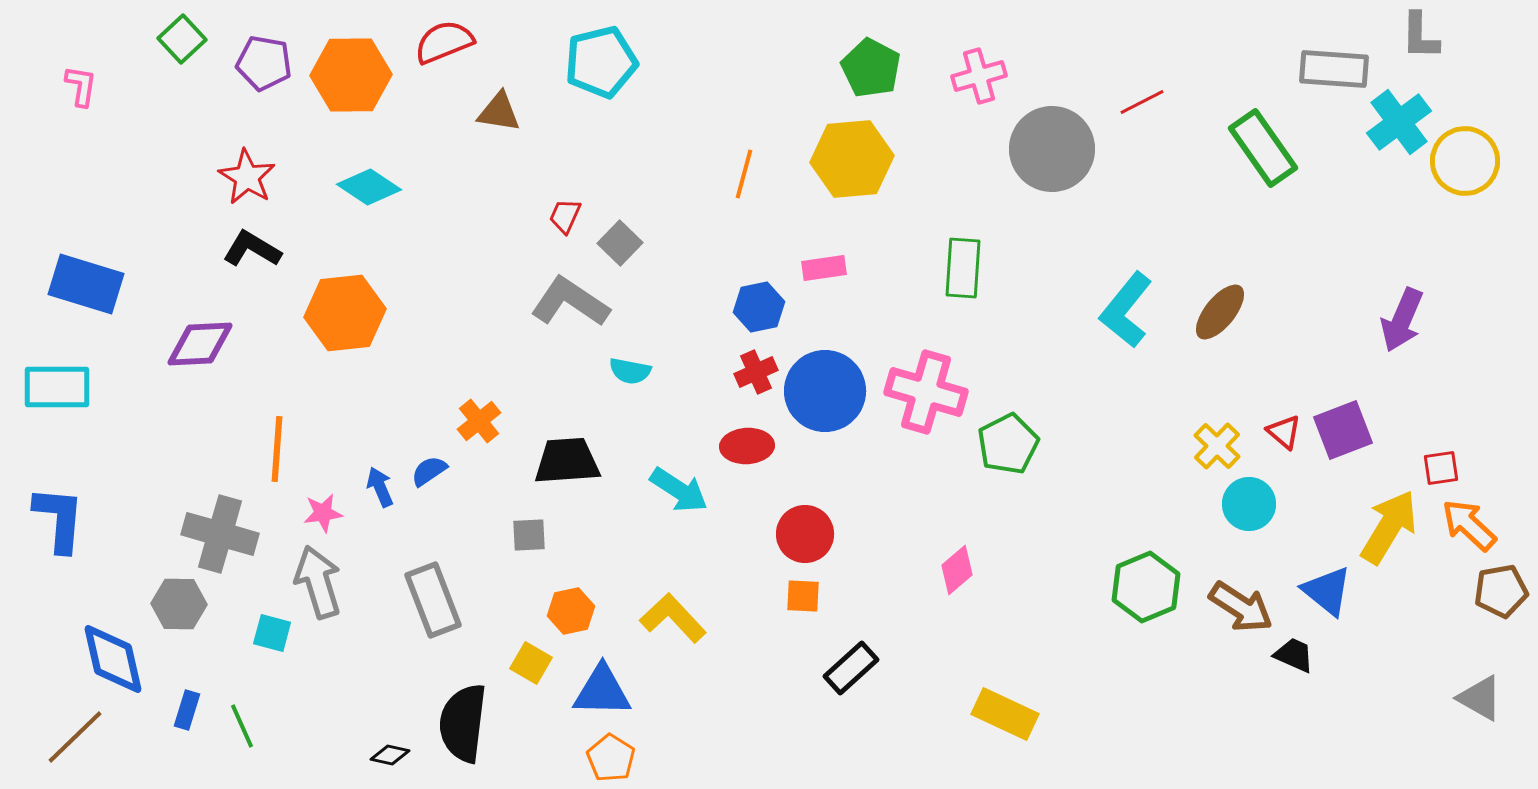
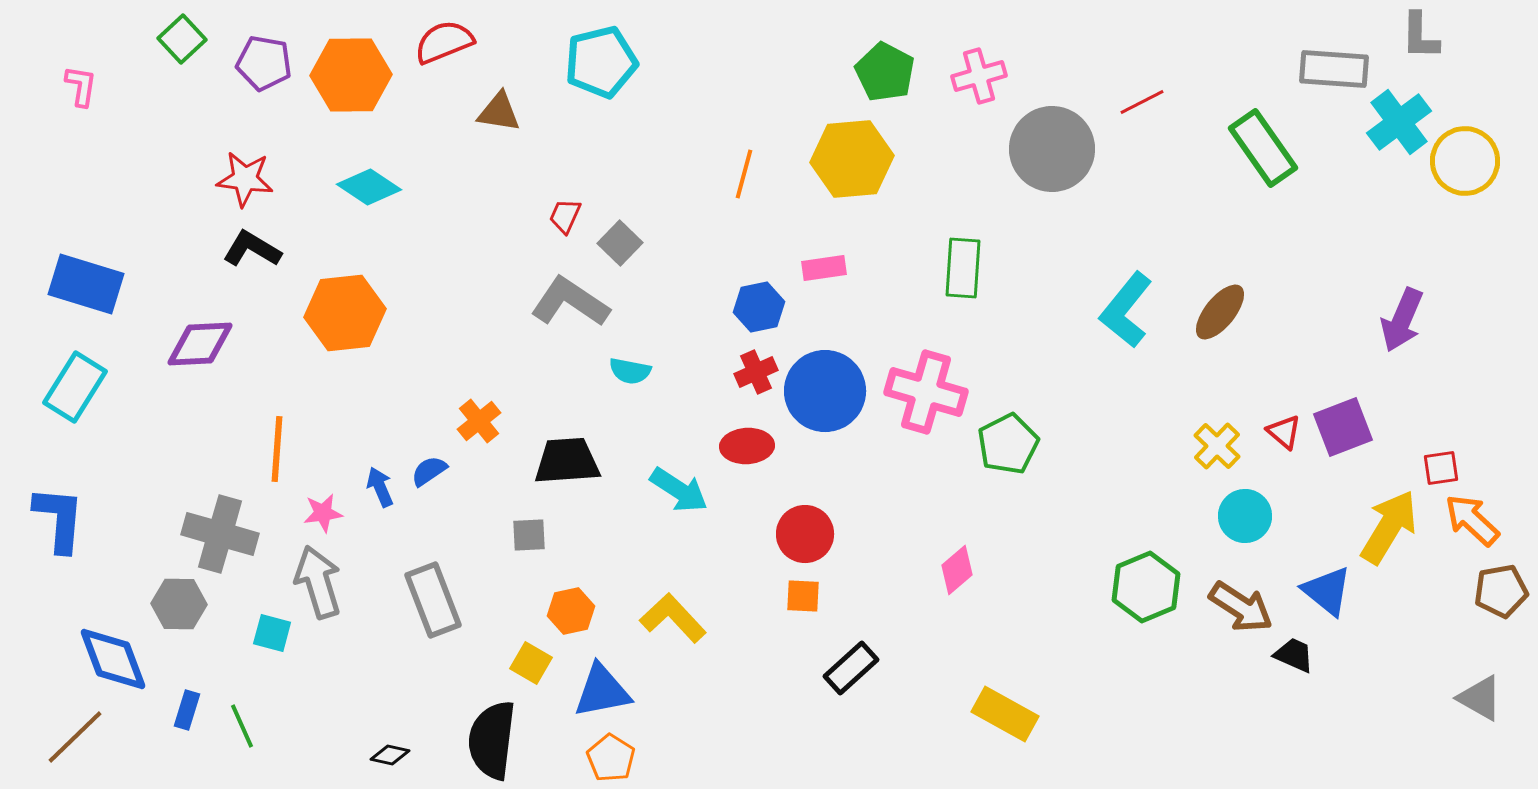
green pentagon at (871, 68): moved 14 px right, 4 px down
red star at (247, 177): moved 2 px left, 2 px down; rotated 24 degrees counterclockwise
cyan rectangle at (57, 387): moved 18 px right; rotated 58 degrees counterclockwise
purple square at (1343, 430): moved 3 px up
cyan circle at (1249, 504): moved 4 px left, 12 px down
orange arrow at (1469, 525): moved 3 px right, 5 px up
blue diamond at (113, 659): rotated 8 degrees counterclockwise
blue triangle at (602, 691): rotated 12 degrees counterclockwise
yellow rectangle at (1005, 714): rotated 4 degrees clockwise
black semicircle at (463, 723): moved 29 px right, 17 px down
